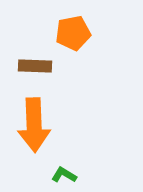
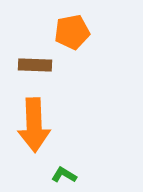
orange pentagon: moved 1 px left, 1 px up
brown rectangle: moved 1 px up
